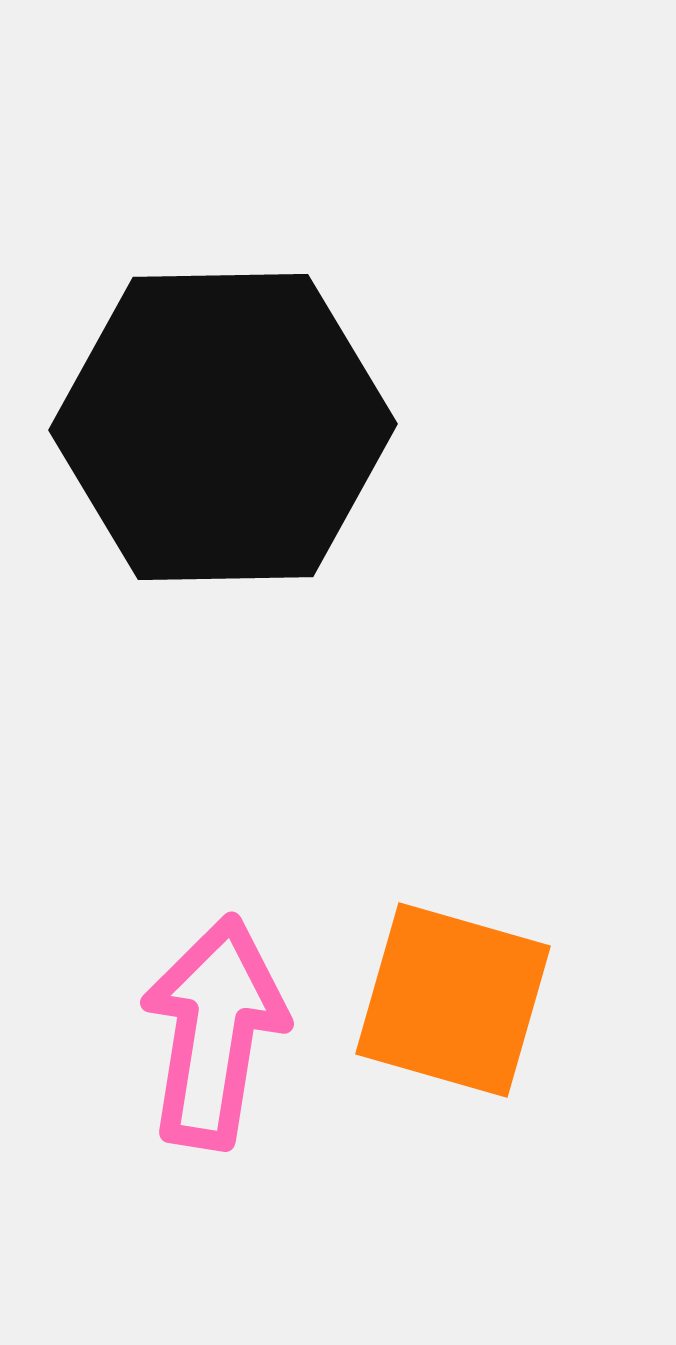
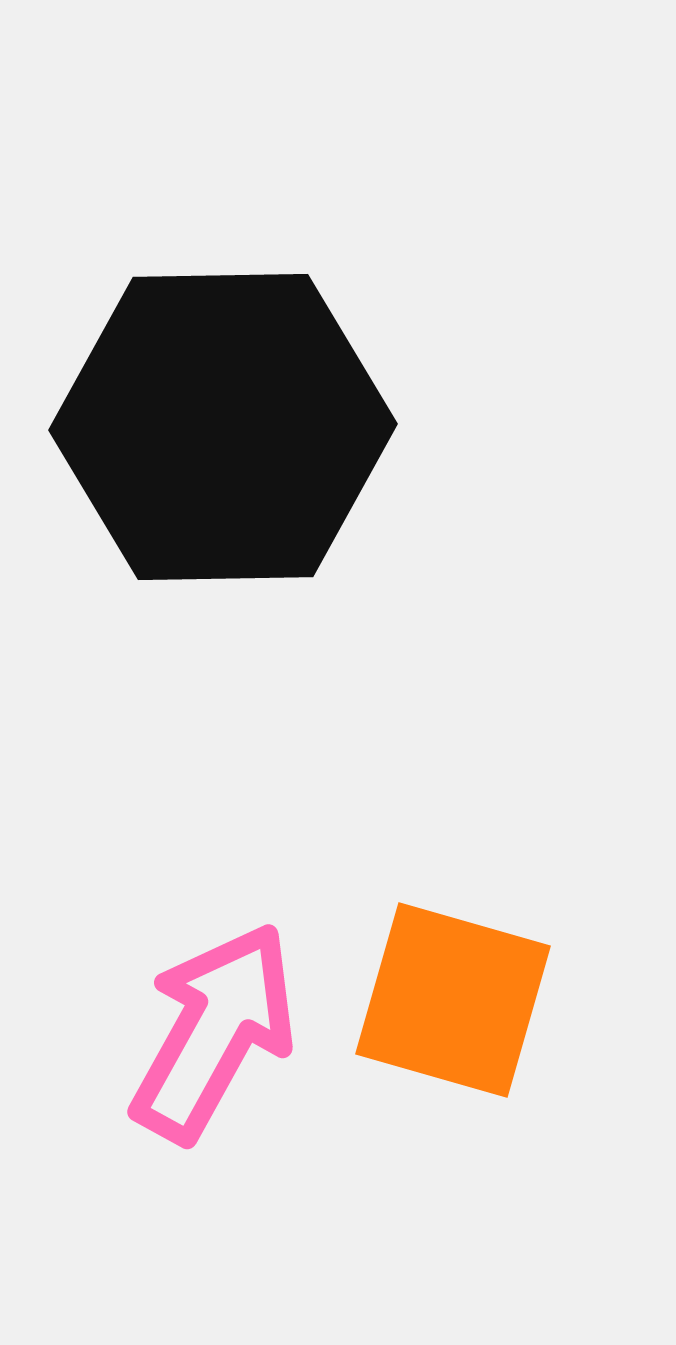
pink arrow: rotated 20 degrees clockwise
